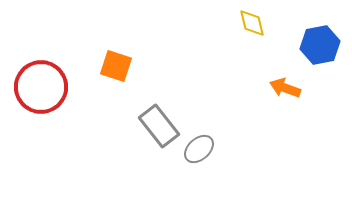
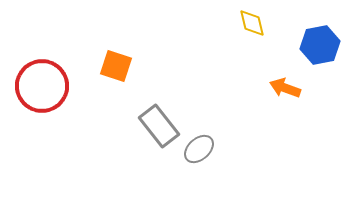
red circle: moved 1 px right, 1 px up
